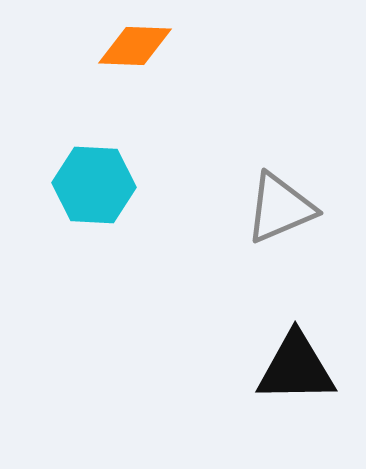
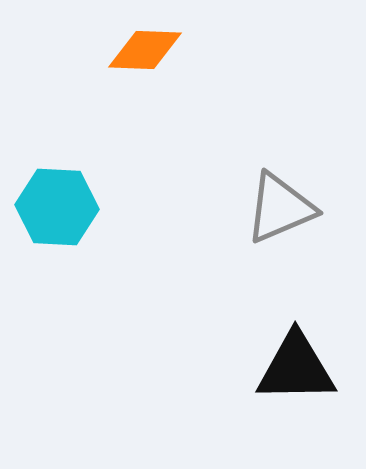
orange diamond: moved 10 px right, 4 px down
cyan hexagon: moved 37 px left, 22 px down
